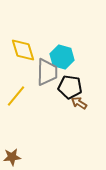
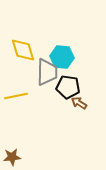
cyan hexagon: rotated 10 degrees counterclockwise
black pentagon: moved 2 px left
yellow line: rotated 40 degrees clockwise
